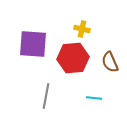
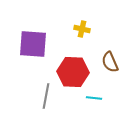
red hexagon: moved 14 px down; rotated 8 degrees clockwise
